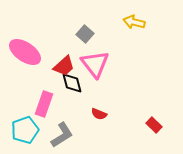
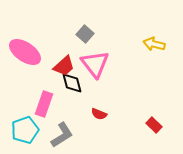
yellow arrow: moved 20 px right, 22 px down
